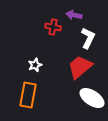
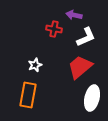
red cross: moved 1 px right, 2 px down
white L-shape: moved 2 px left, 1 px up; rotated 40 degrees clockwise
white ellipse: rotated 70 degrees clockwise
